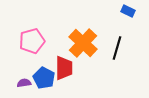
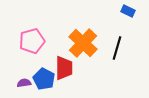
blue pentagon: moved 1 px down
